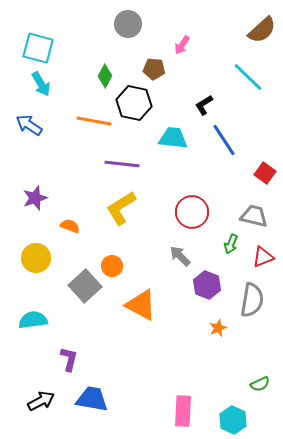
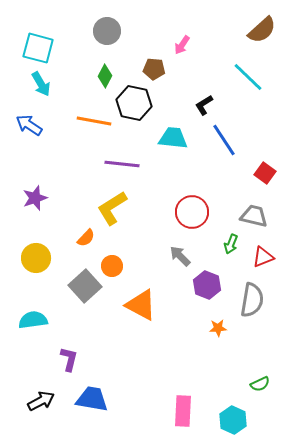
gray circle: moved 21 px left, 7 px down
yellow L-shape: moved 9 px left
orange semicircle: moved 16 px right, 12 px down; rotated 114 degrees clockwise
orange star: rotated 18 degrees clockwise
